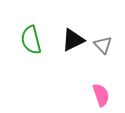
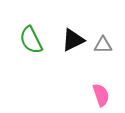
green semicircle: rotated 12 degrees counterclockwise
gray triangle: rotated 48 degrees counterclockwise
